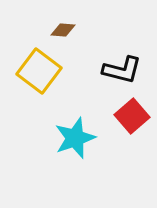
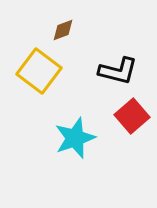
brown diamond: rotated 25 degrees counterclockwise
black L-shape: moved 4 px left, 1 px down
